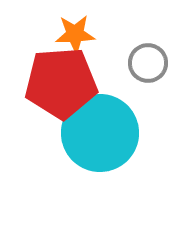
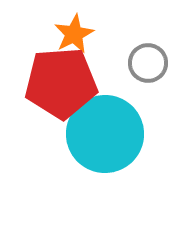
orange star: moved 1 px left; rotated 24 degrees counterclockwise
cyan circle: moved 5 px right, 1 px down
